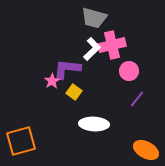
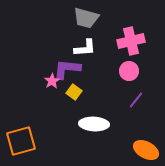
gray trapezoid: moved 8 px left
pink cross: moved 19 px right, 4 px up
white L-shape: moved 7 px left, 1 px up; rotated 40 degrees clockwise
purple line: moved 1 px left, 1 px down
